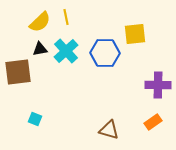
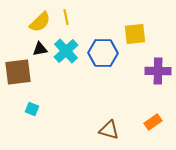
blue hexagon: moved 2 px left
purple cross: moved 14 px up
cyan square: moved 3 px left, 10 px up
